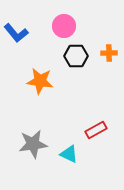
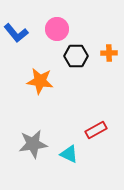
pink circle: moved 7 px left, 3 px down
